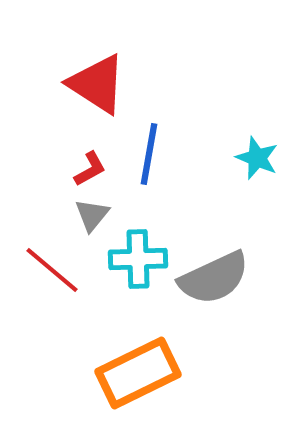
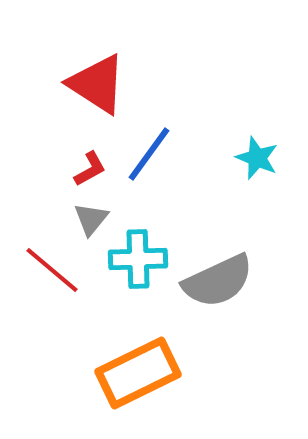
blue line: rotated 26 degrees clockwise
gray triangle: moved 1 px left, 4 px down
gray semicircle: moved 4 px right, 3 px down
